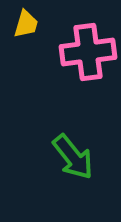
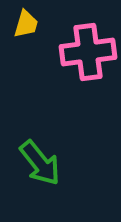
green arrow: moved 33 px left, 6 px down
